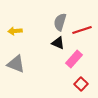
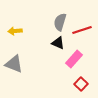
gray triangle: moved 2 px left
